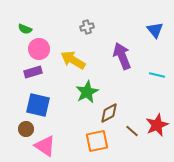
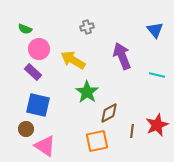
purple rectangle: rotated 60 degrees clockwise
green star: rotated 10 degrees counterclockwise
brown line: rotated 56 degrees clockwise
